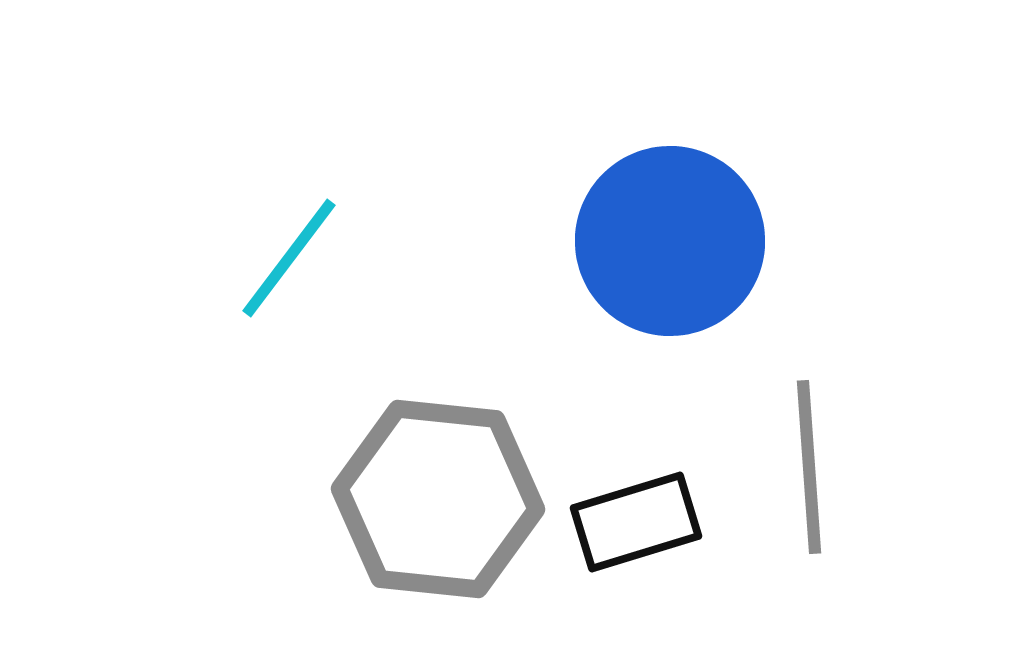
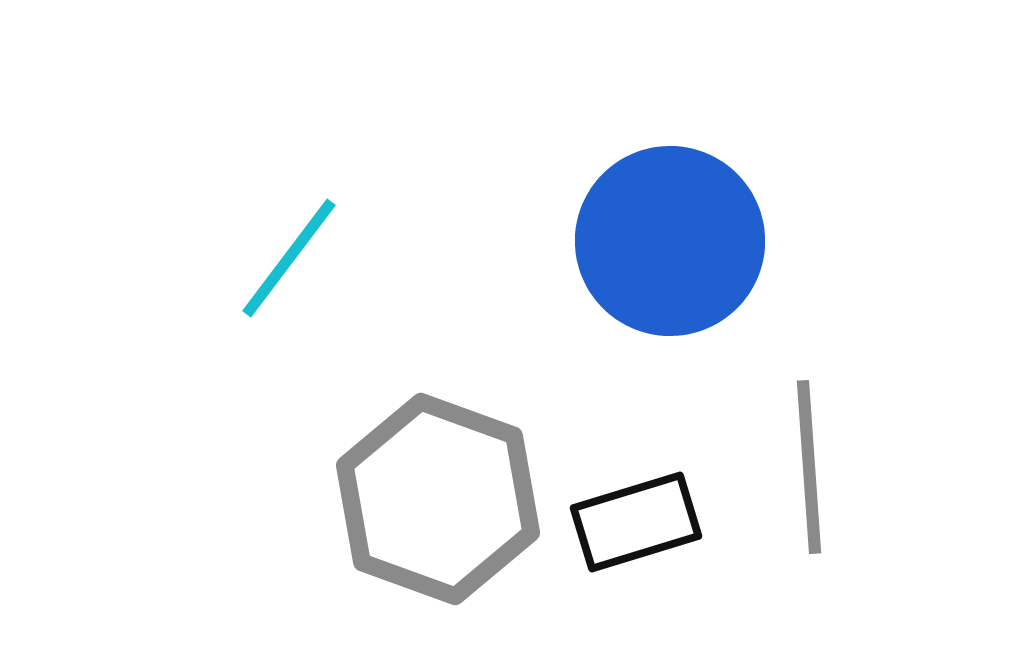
gray hexagon: rotated 14 degrees clockwise
